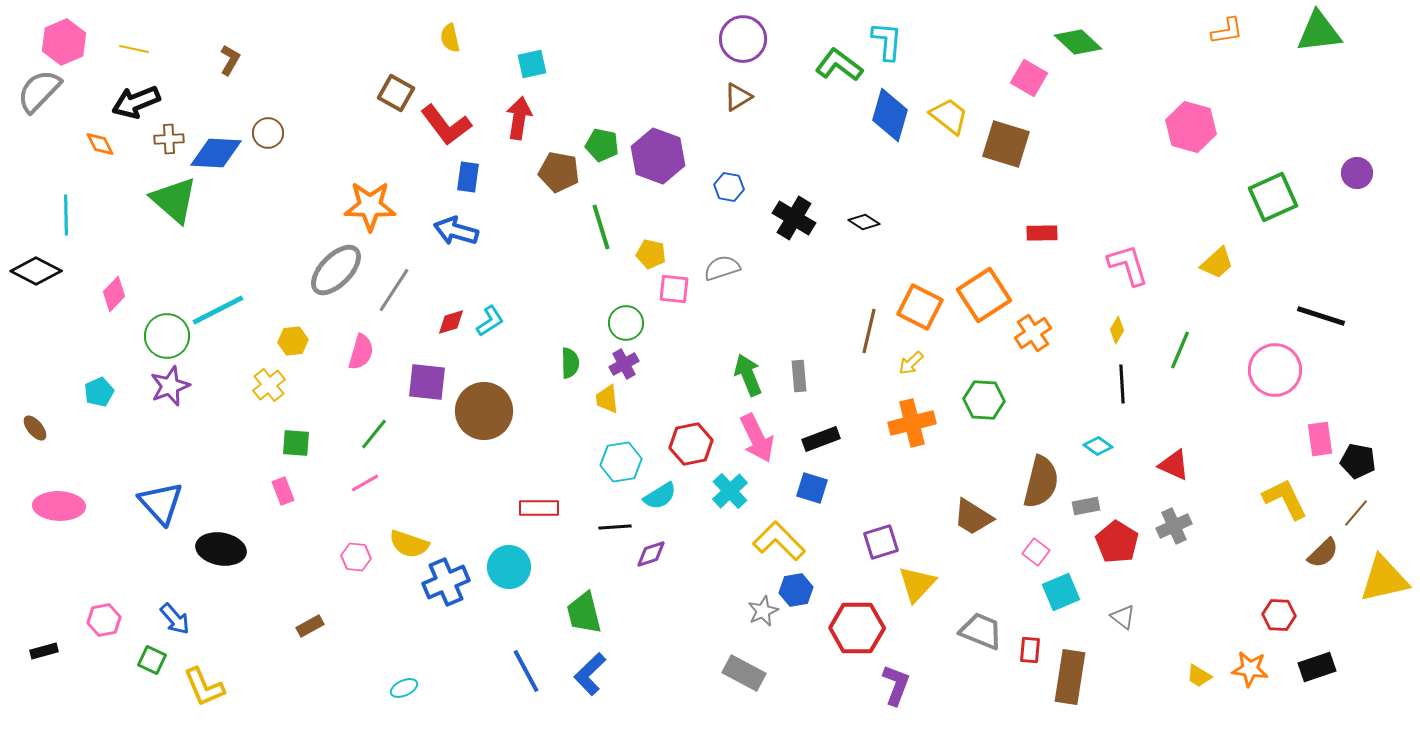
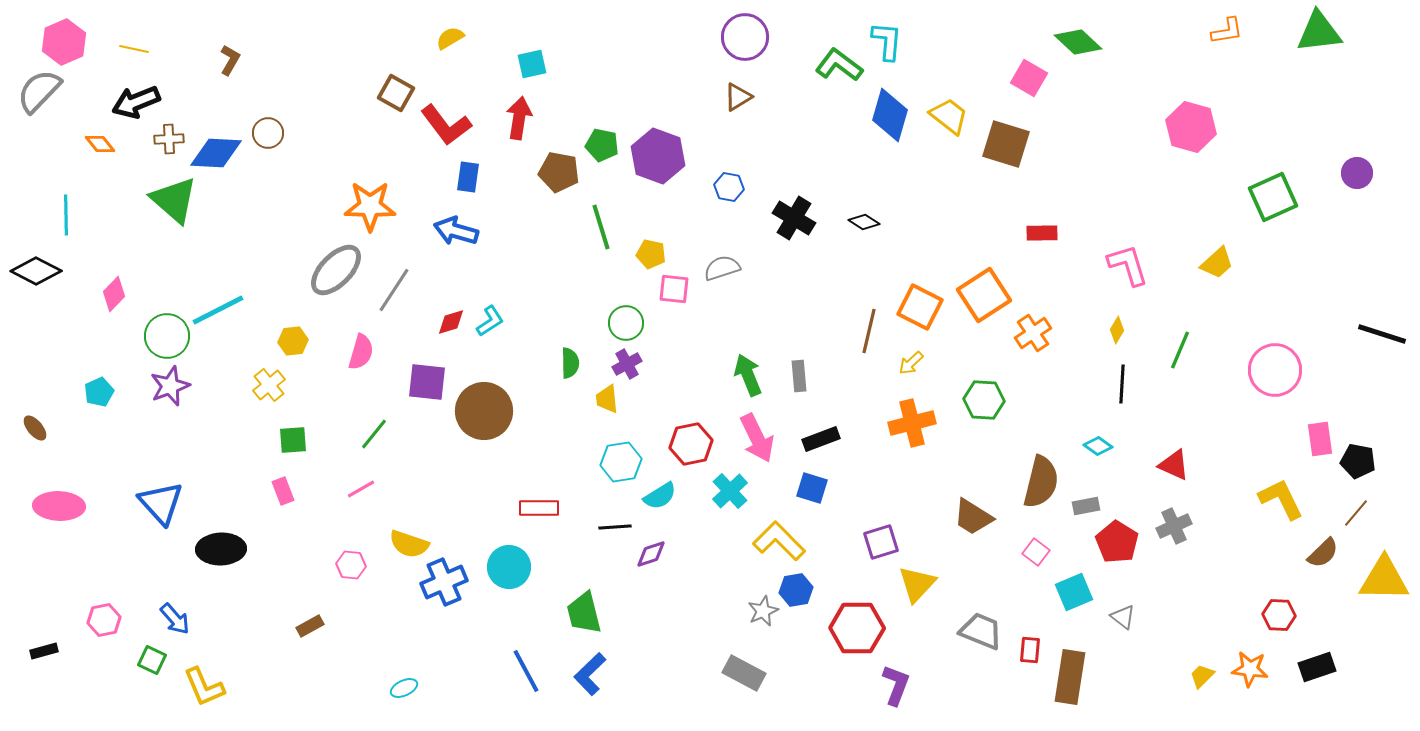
yellow semicircle at (450, 38): rotated 72 degrees clockwise
purple circle at (743, 39): moved 2 px right, 2 px up
orange diamond at (100, 144): rotated 12 degrees counterclockwise
black line at (1321, 316): moved 61 px right, 18 px down
purple cross at (624, 364): moved 3 px right
black line at (1122, 384): rotated 6 degrees clockwise
green square at (296, 443): moved 3 px left, 3 px up; rotated 8 degrees counterclockwise
pink line at (365, 483): moved 4 px left, 6 px down
yellow L-shape at (1285, 499): moved 4 px left
black ellipse at (221, 549): rotated 12 degrees counterclockwise
pink hexagon at (356, 557): moved 5 px left, 8 px down
yellow triangle at (1384, 579): rotated 14 degrees clockwise
blue cross at (446, 582): moved 2 px left
cyan square at (1061, 592): moved 13 px right
yellow trapezoid at (1199, 676): moved 3 px right; rotated 104 degrees clockwise
